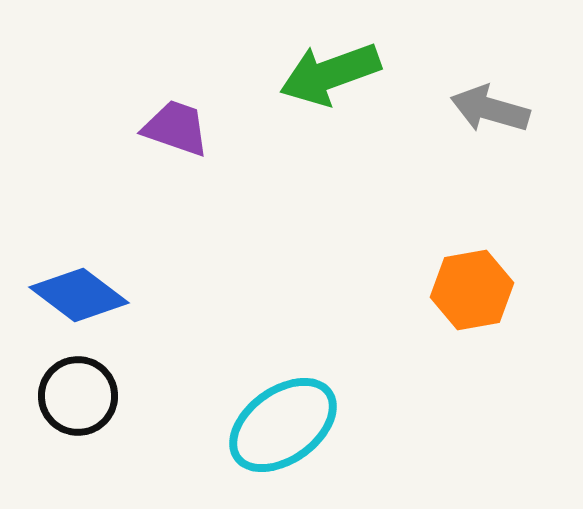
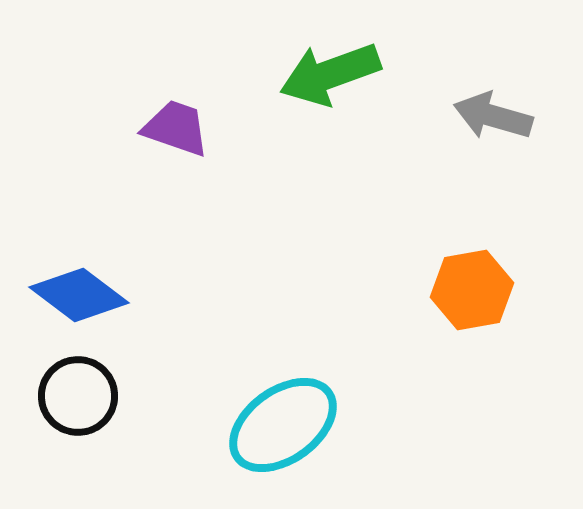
gray arrow: moved 3 px right, 7 px down
